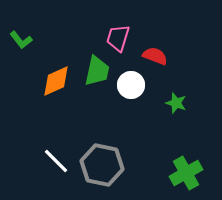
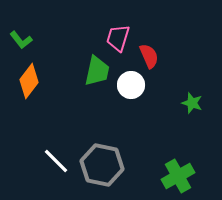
red semicircle: moved 6 px left; rotated 45 degrees clockwise
orange diamond: moved 27 px left; rotated 28 degrees counterclockwise
green star: moved 16 px right
green cross: moved 8 px left, 3 px down
